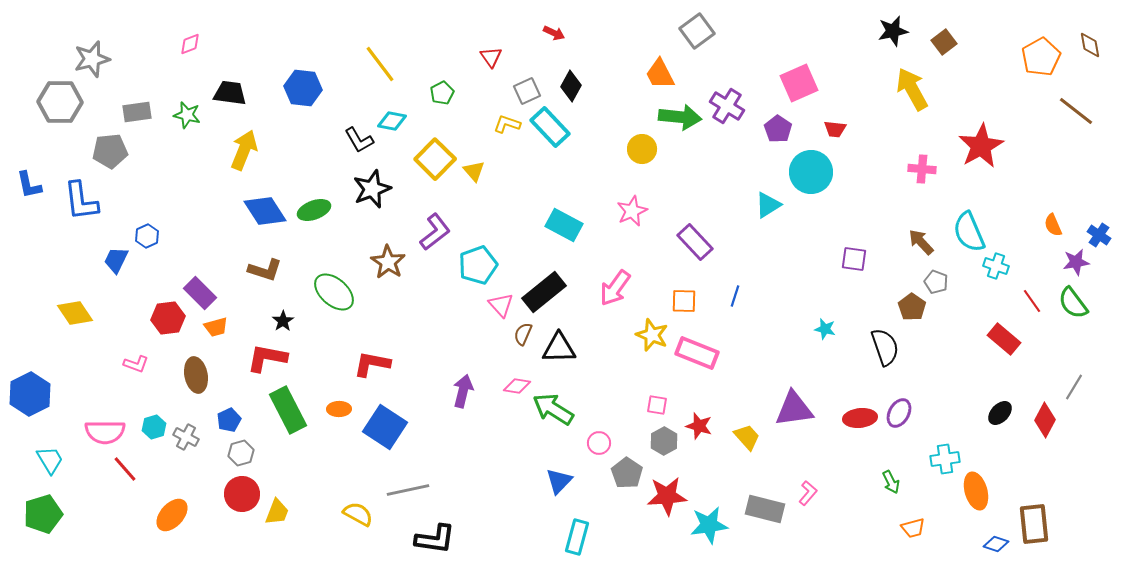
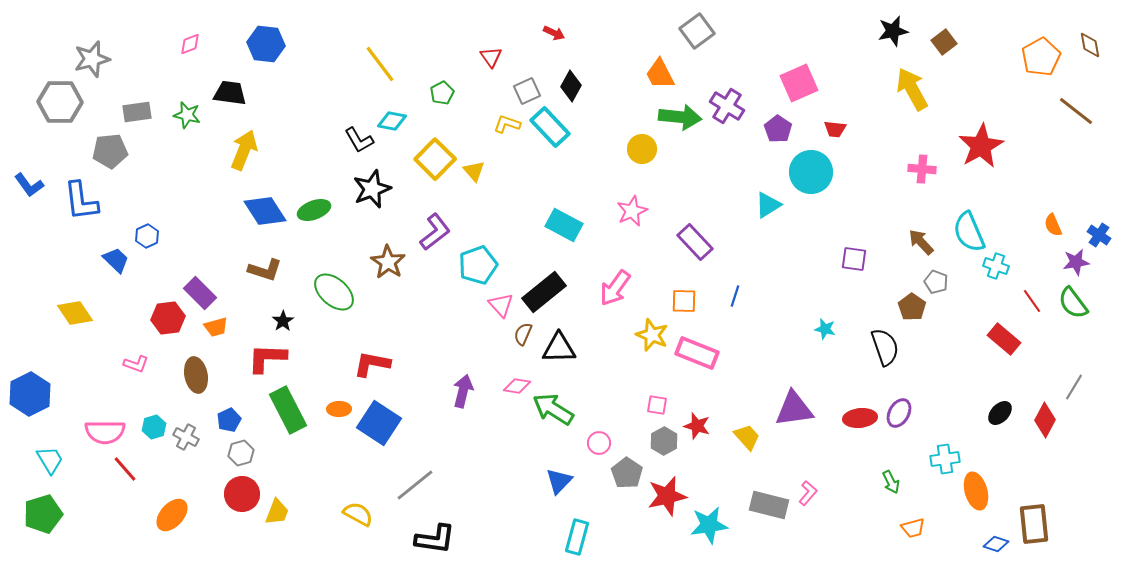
blue hexagon at (303, 88): moved 37 px left, 44 px up
blue L-shape at (29, 185): rotated 24 degrees counterclockwise
blue trapezoid at (116, 260): rotated 108 degrees clockwise
red L-shape at (267, 358): rotated 9 degrees counterclockwise
red star at (699, 426): moved 2 px left
blue square at (385, 427): moved 6 px left, 4 px up
gray line at (408, 490): moved 7 px right, 5 px up; rotated 27 degrees counterclockwise
red star at (667, 496): rotated 9 degrees counterclockwise
gray rectangle at (765, 509): moved 4 px right, 4 px up
